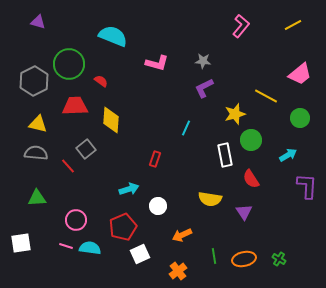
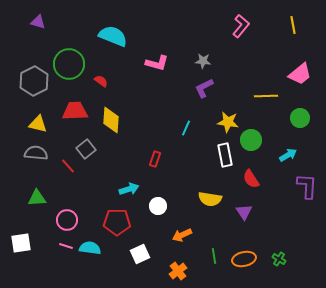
yellow line at (293, 25): rotated 72 degrees counterclockwise
yellow line at (266, 96): rotated 30 degrees counterclockwise
red trapezoid at (75, 106): moved 5 px down
yellow star at (235, 114): moved 7 px left, 8 px down; rotated 25 degrees clockwise
pink circle at (76, 220): moved 9 px left
red pentagon at (123, 227): moved 6 px left, 5 px up; rotated 24 degrees clockwise
